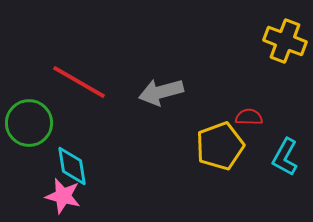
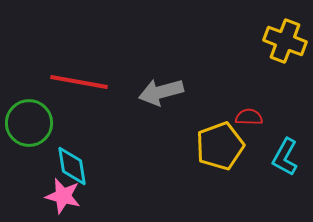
red line: rotated 20 degrees counterclockwise
